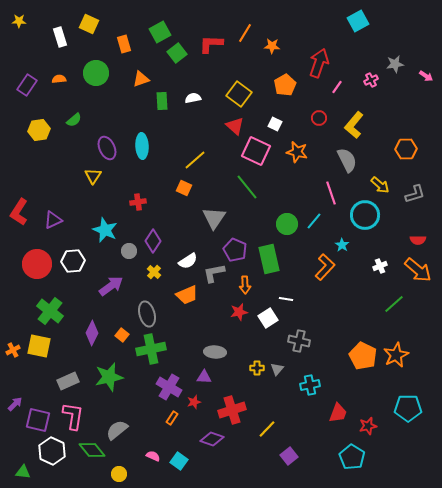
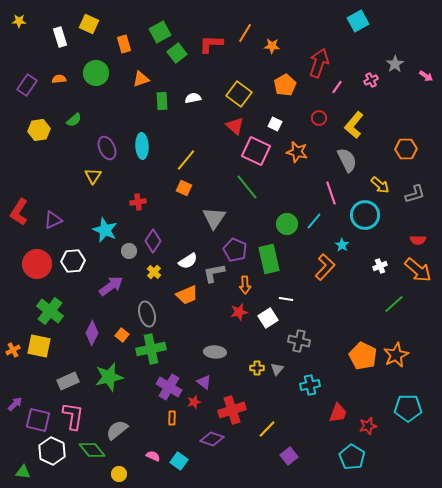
gray star at (395, 64): rotated 24 degrees counterclockwise
yellow line at (195, 160): moved 9 px left; rotated 10 degrees counterclockwise
purple triangle at (204, 377): moved 5 px down; rotated 35 degrees clockwise
orange rectangle at (172, 418): rotated 32 degrees counterclockwise
